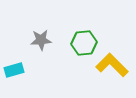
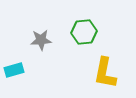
green hexagon: moved 11 px up
yellow L-shape: moved 7 px left, 8 px down; rotated 124 degrees counterclockwise
